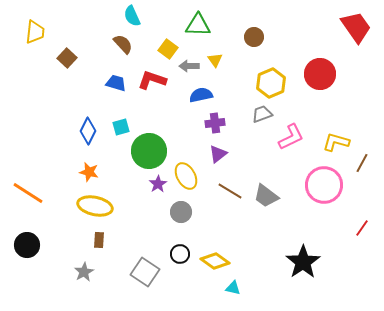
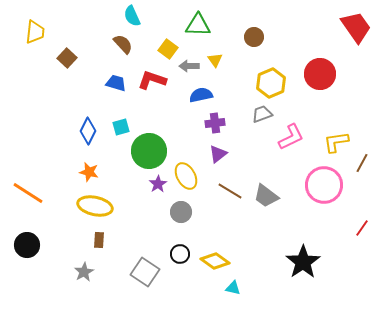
yellow L-shape at (336, 142): rotated 24 degrees counterclockwise
